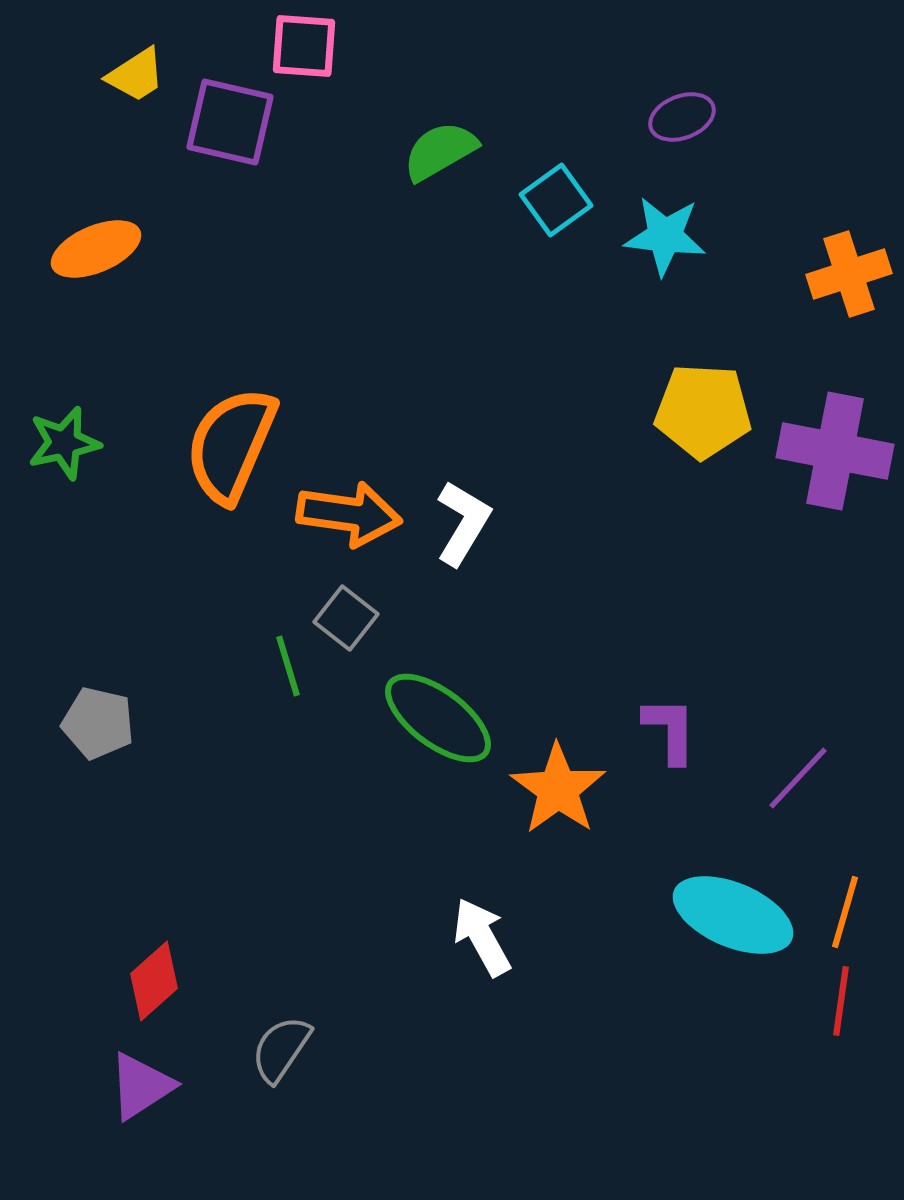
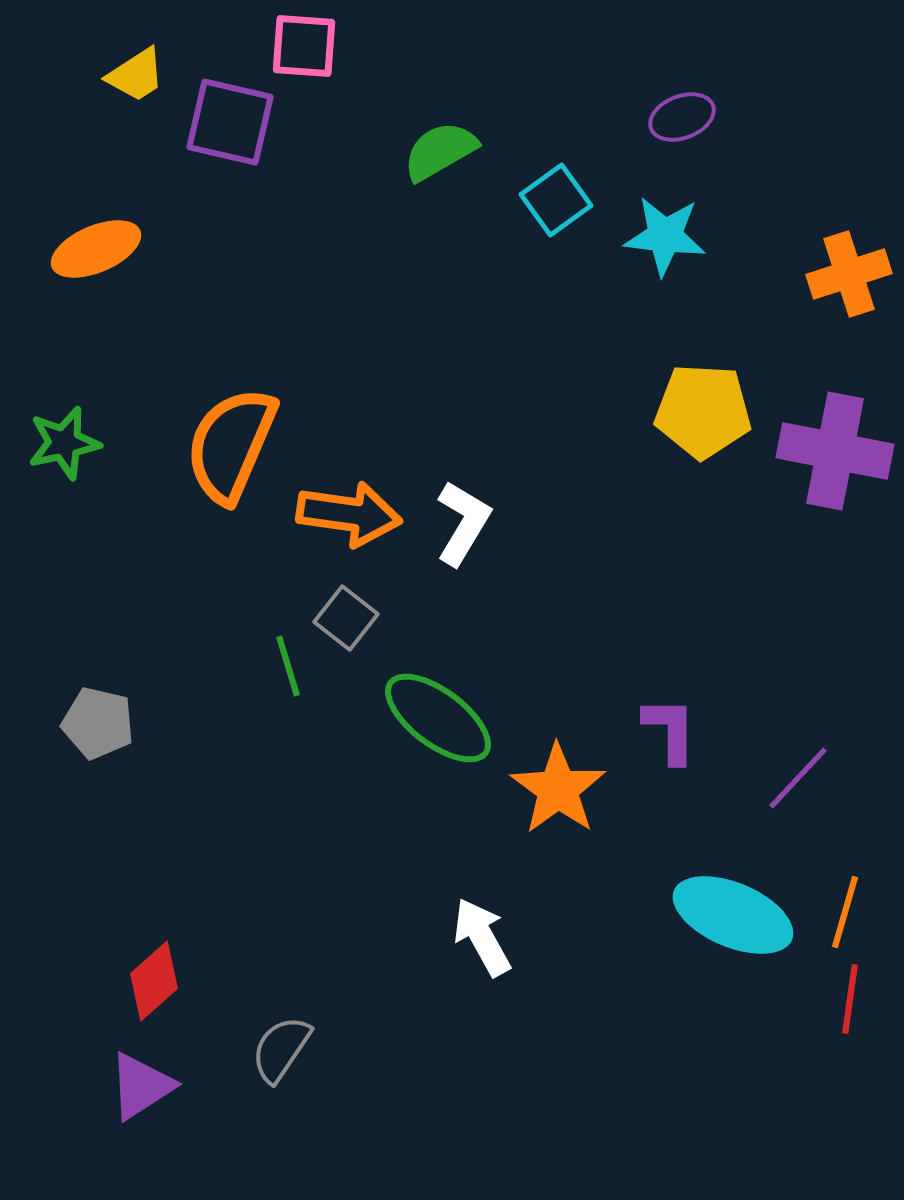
red line: moved 9 px right, 2 px up
